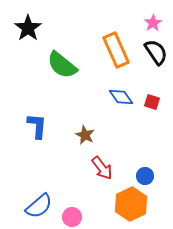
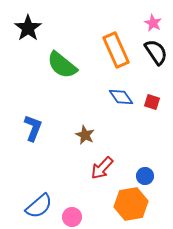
pink star: rotated 12 degrees counterclockwise
blue L-shape: moved 4 px left, 2 px down; rotated 16 degrees clockwise
red arrow: rotated 80 degrees clockwise
orange hexagon: rotated 16 degrees clockwise
